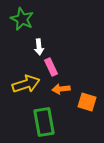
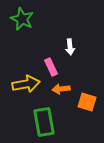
white arrow: moved 31 px right
yellow arrow: rotated 8 degrees clockwise
